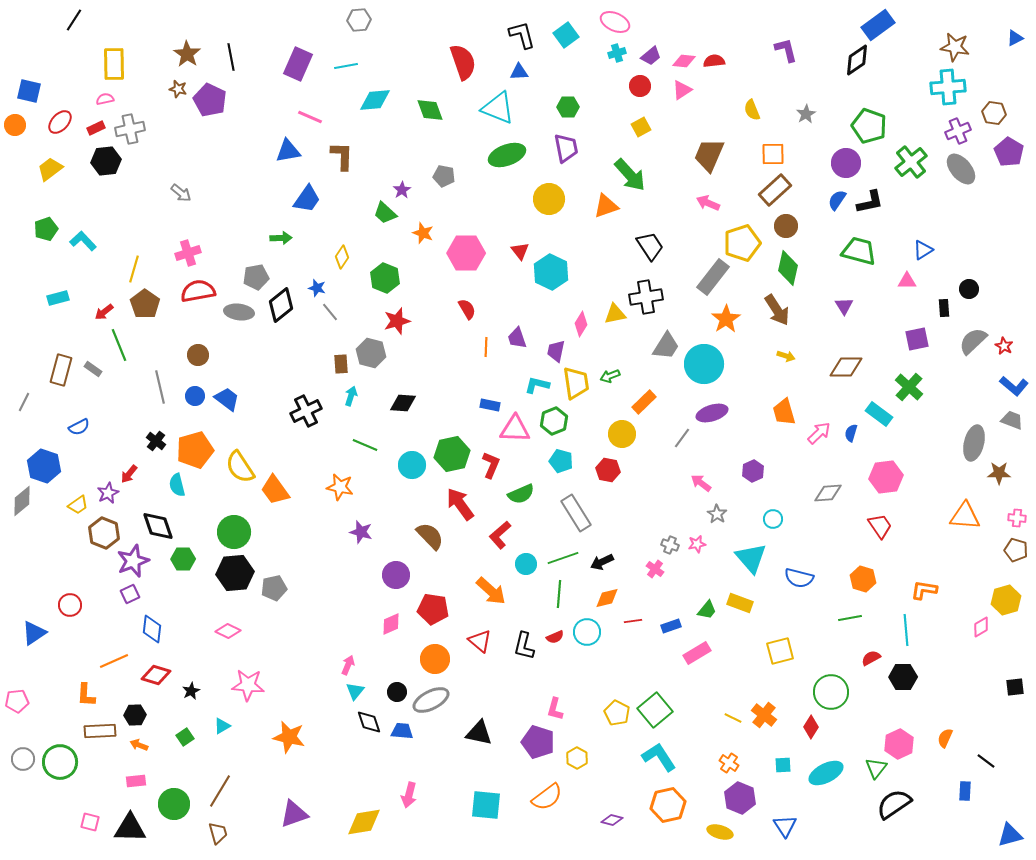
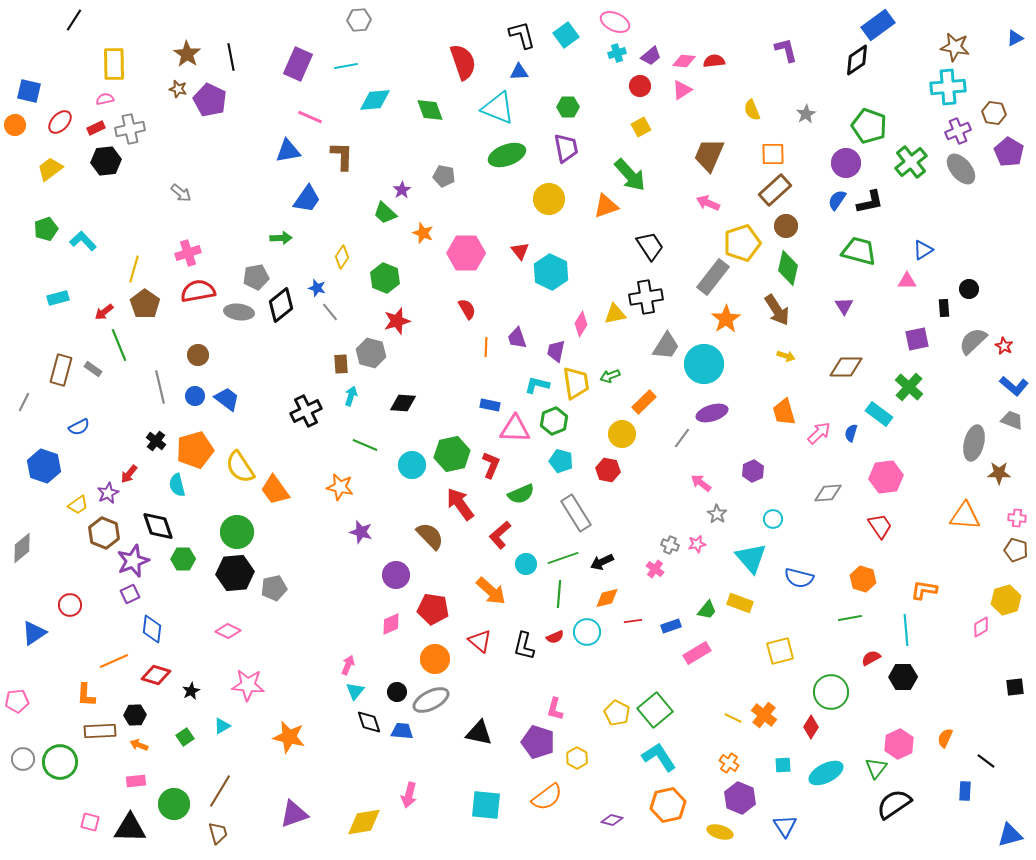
gray diamond at (22, 501): moved 47 px down
green circle at (234, 532): moved 3 px right
